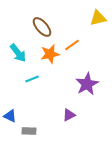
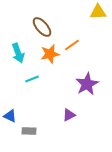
yellow triangle: moved 6 px up; rotated 12 degrees clockwise
cyan arrow: rotated 18 degrees clockwise
